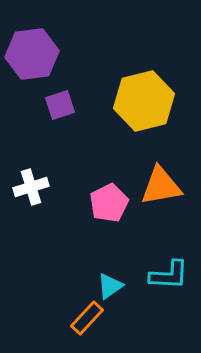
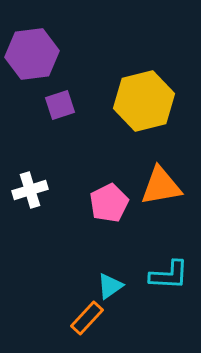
white cross: moved 1 px left, 3 px down
